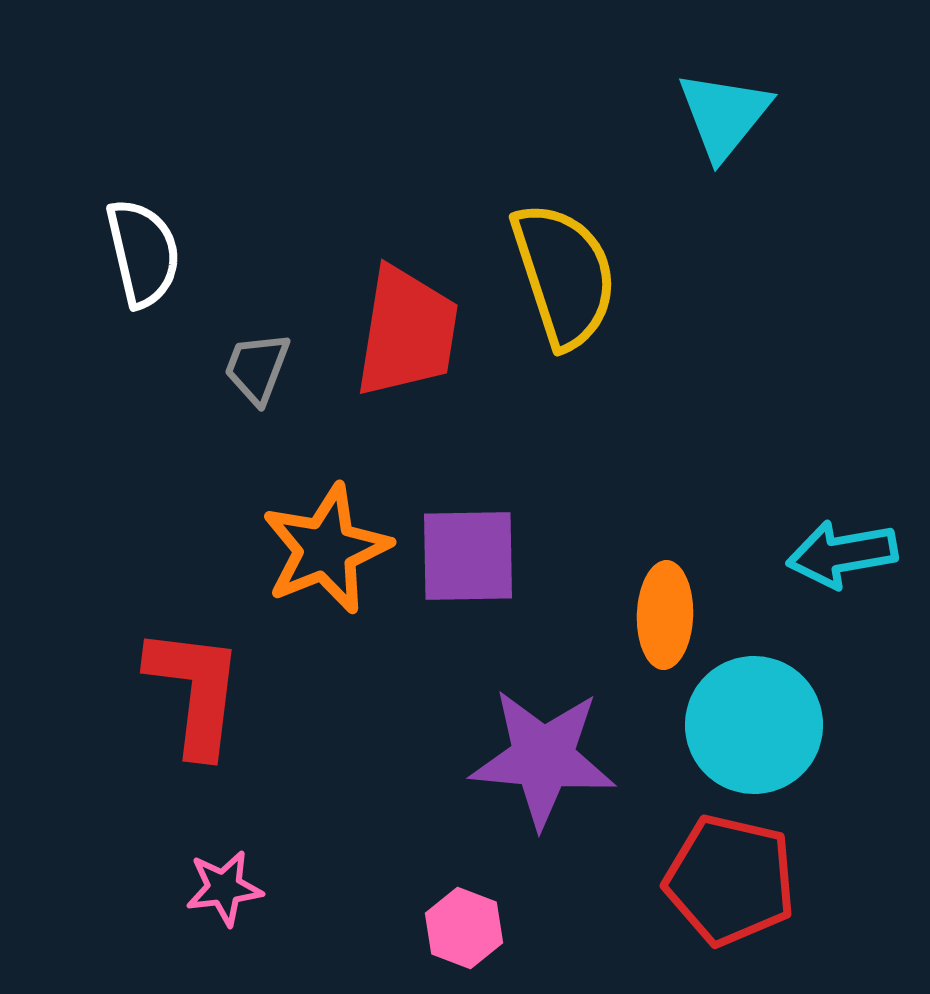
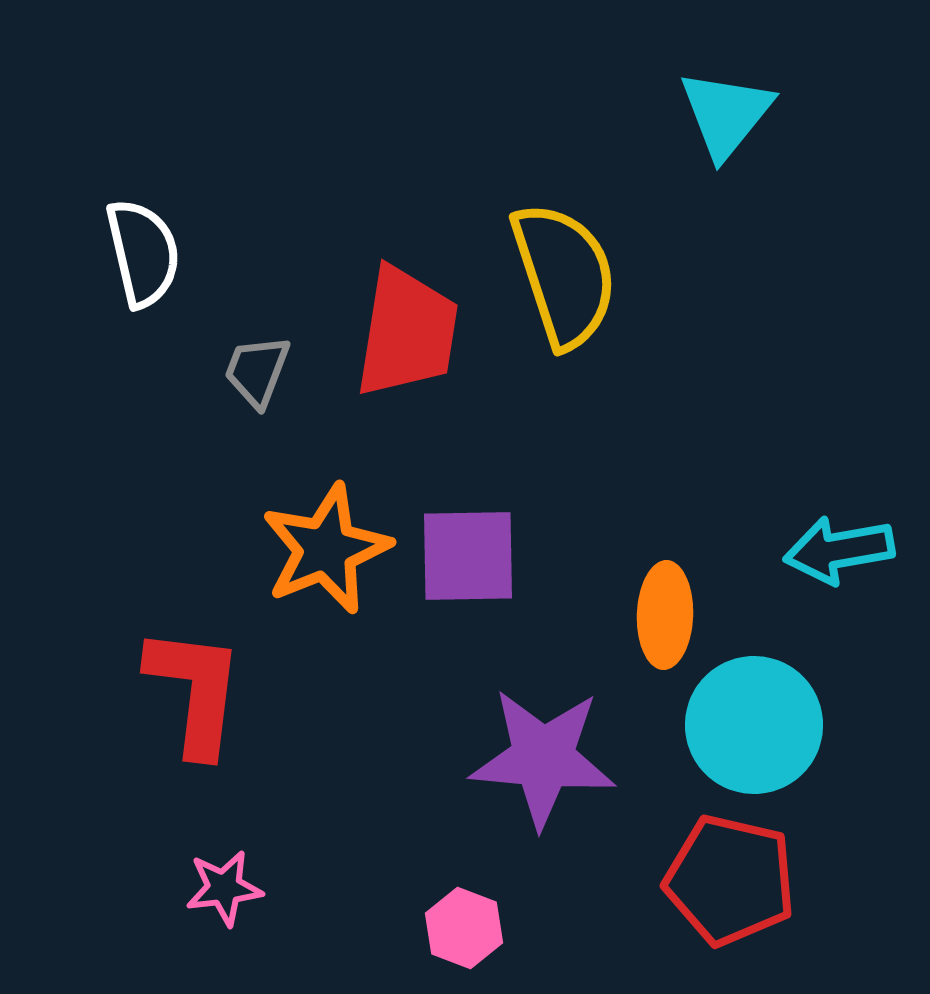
cyan triangle: moved 2 px right, 1 px up
gray trapezoid: moved 3 px down
cyan arrow: moved 3 px left, 4 px up
